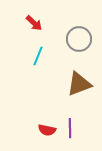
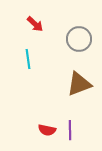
red arrow: moved 1 px right, 1 px down
cyan line: moved 10 px left, 3 px down; rotated 30 degrees counterclockwise
purple line: moved 2 px down
